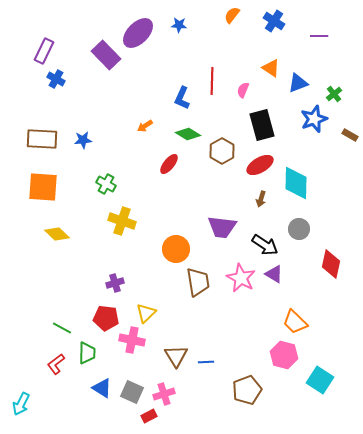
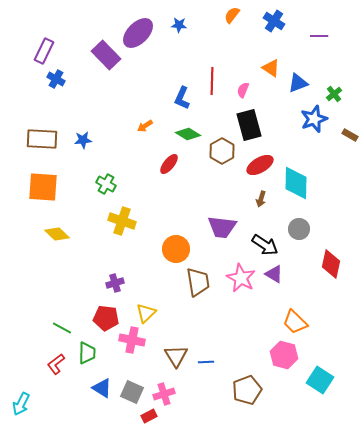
black rectangle at (262, 125): moved 13 px left
